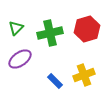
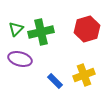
green triangle: moved 1 px down
green cross: moved 9 px left, 1 px up
purple ellipse: rotated 50 degrees clockwise
